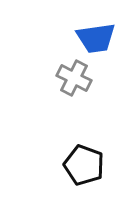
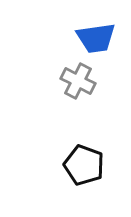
gray cross: moved 4 px right, 3 px down
